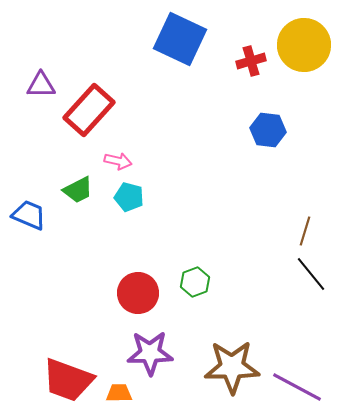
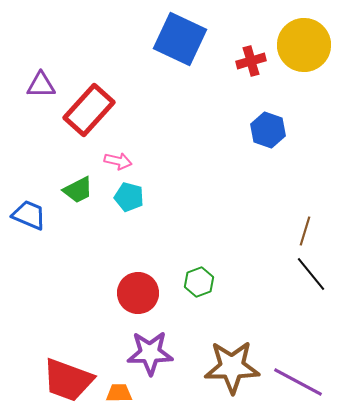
blue hexagon: rotated 12 degrees clockwise
green hexagon: moved 4 px right
purple line: moved 1 px right, 5 px up
